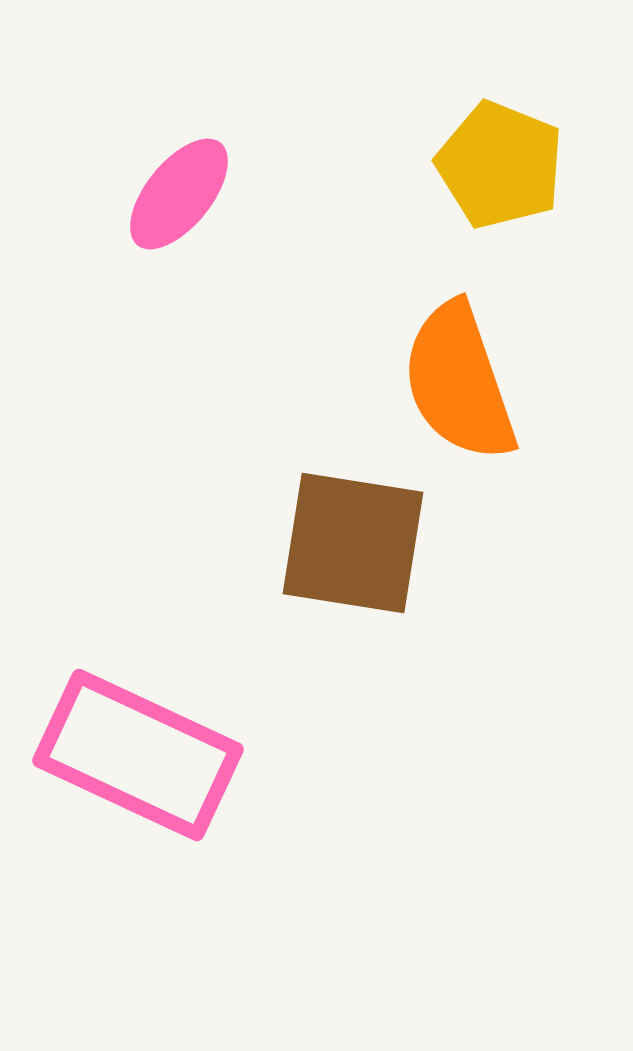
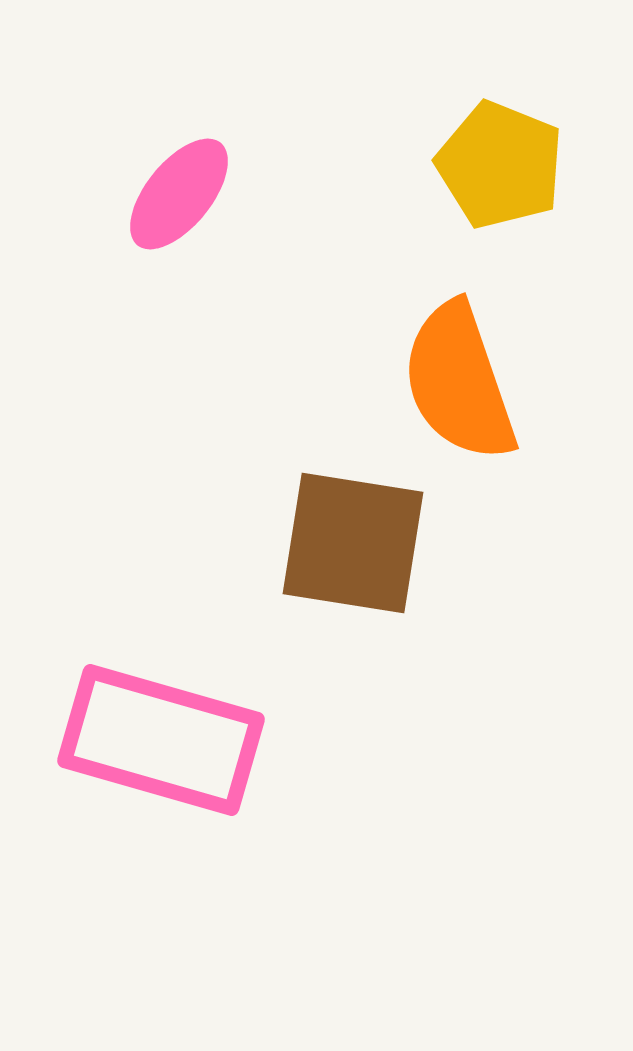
pink rectangle: moved 23 px right, 15 px up; rotated 9 degrees counterclockwise
